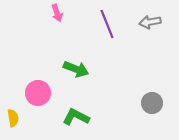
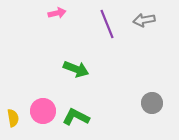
pink arrow: rotated 84 degrees counterclockwise
gray arrow: moved 6 px left, 2 px up
pink circle: moved 5 px right, 18 px down
